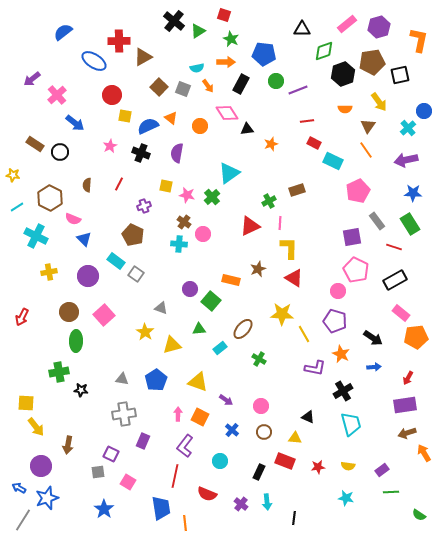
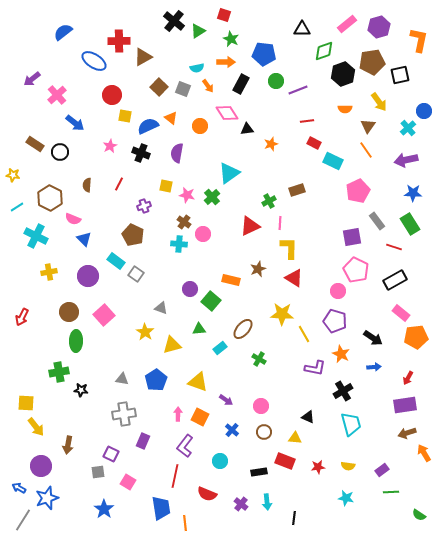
black rectangle at (259, 472): rotated 56 degrees clockwise
